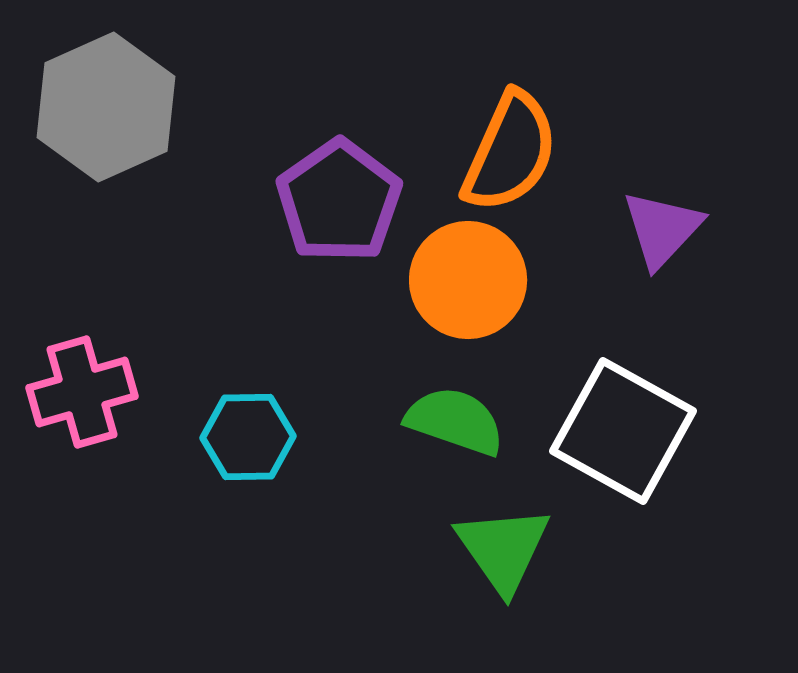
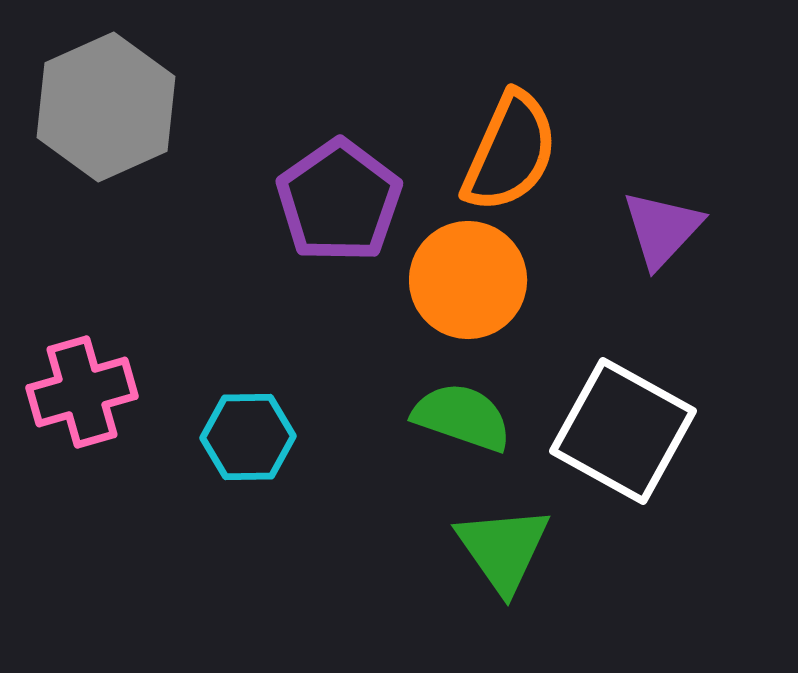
green semicircle: moved 7 px right, 4 px up
